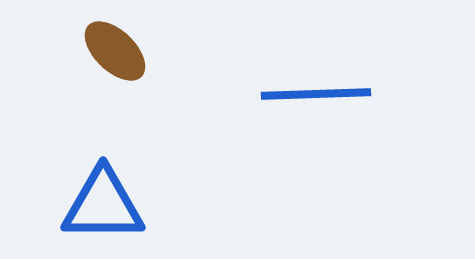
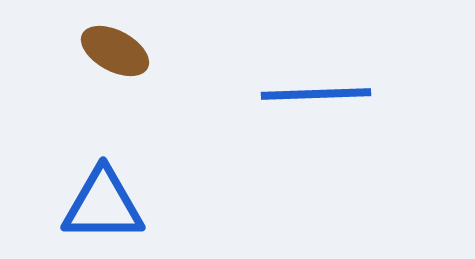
brown ellipse: rotated 16 degrees counterclockwise
